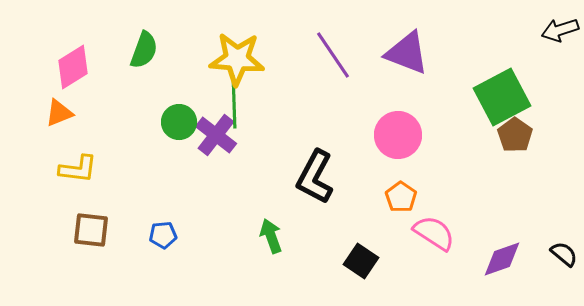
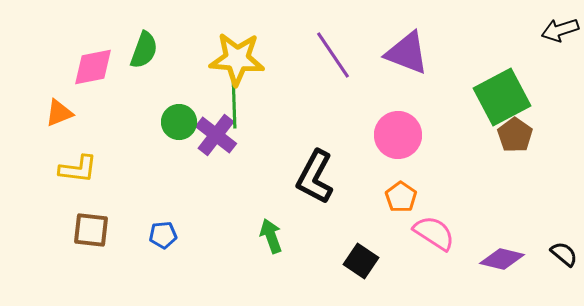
pink diamond: moved 20 px right; rotated 21 degrees clockwise
purple diamond: rotated 33 degrees clockwise
